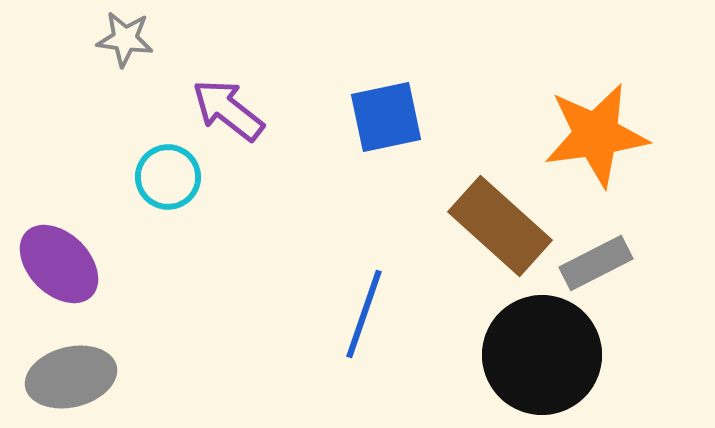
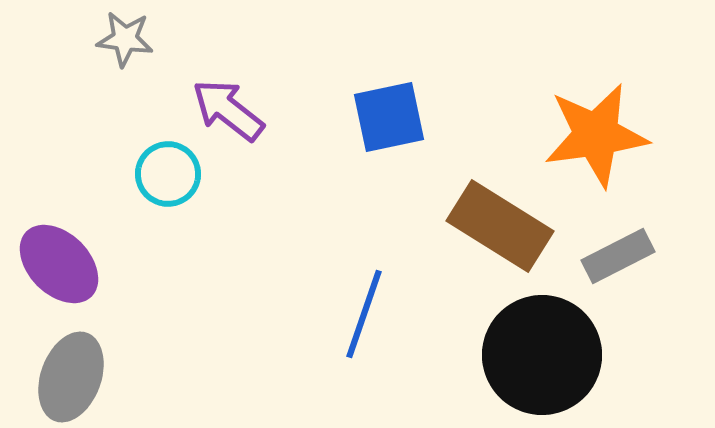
blue square: moved 3 px right
cyan circle: moved 3 px up
brown rectangle: rotated 10 degrees counterclockwise
gray rectangle: moved 22 px right, 7 px up
gray ellipse: rotated 56 degrees counterclockwise
